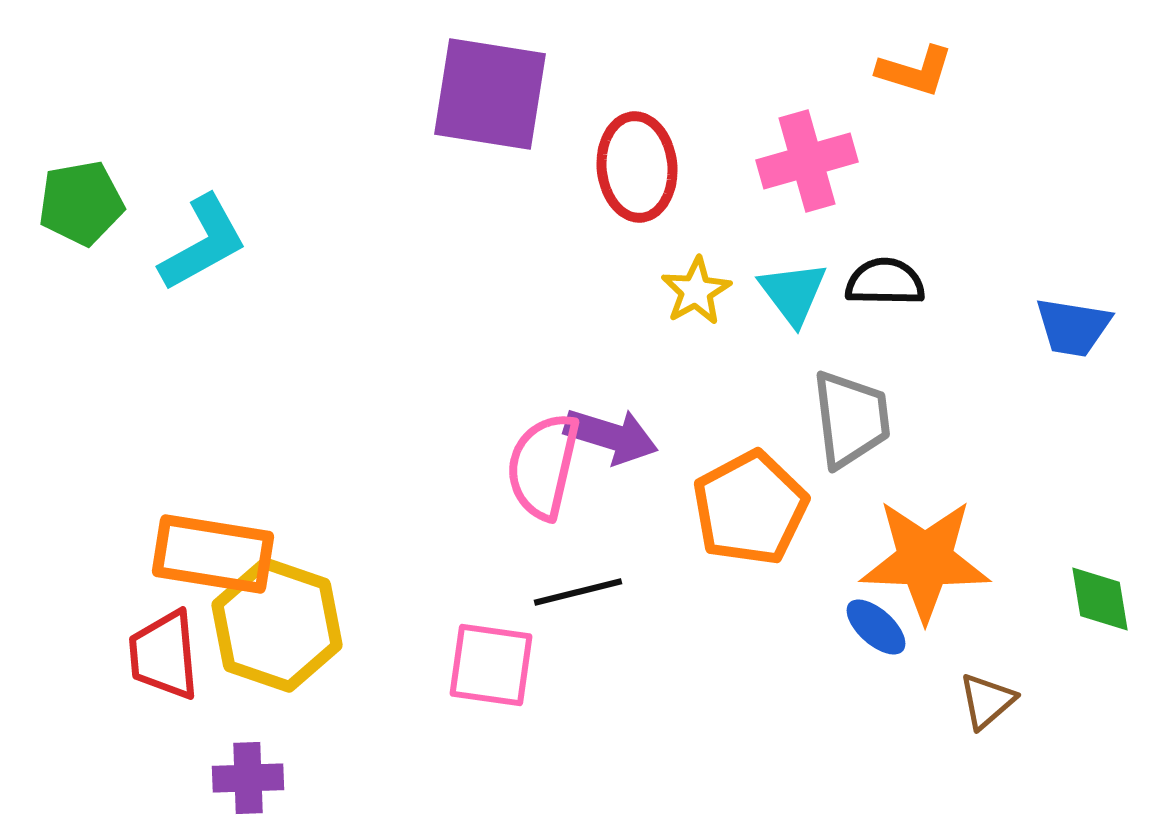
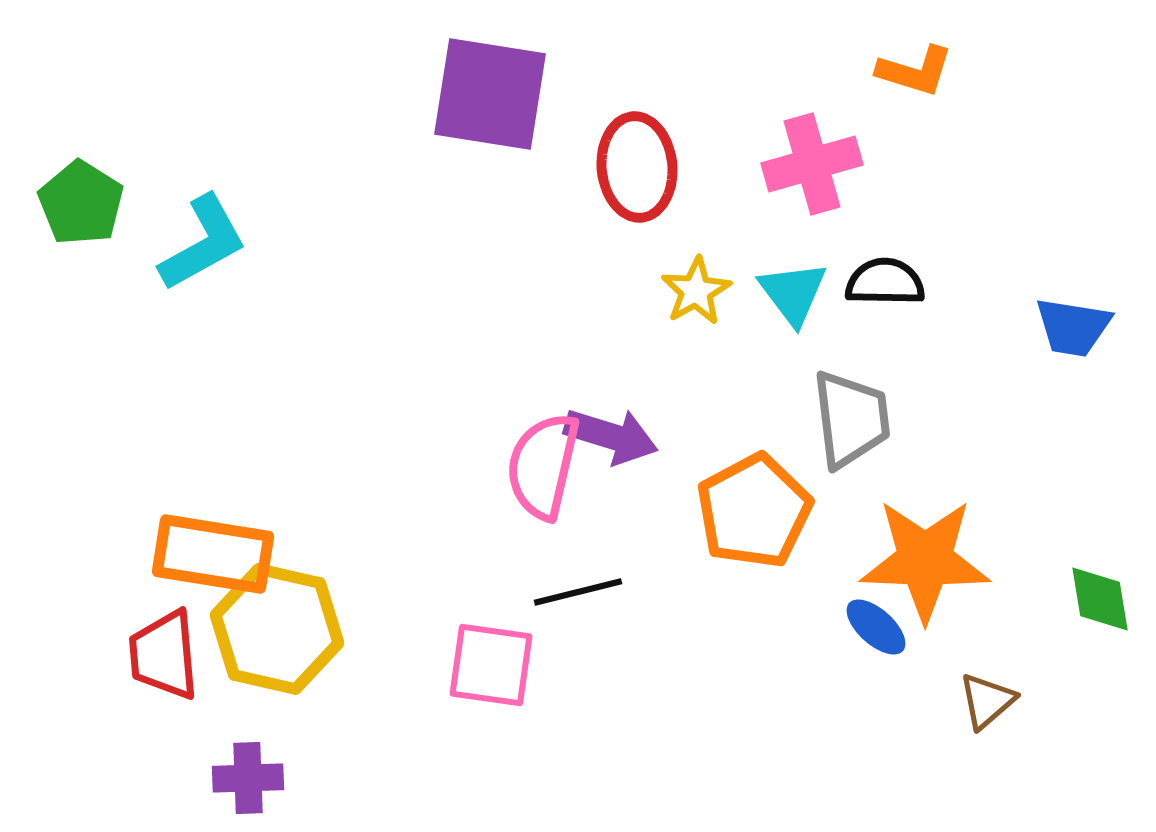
pink cross: moved 5 px right, 3 px down
green pentagon: rotated 30 degrees counterclockwise
orange pentagon: moved 4 px right, 3 px down
yellow hexagon: moved 4 px down; rotated 6 degrees counterclockwise
